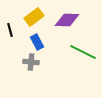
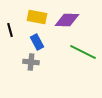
yellow rectangle: moved 3 px right; rotated 48 degrees clockwise
